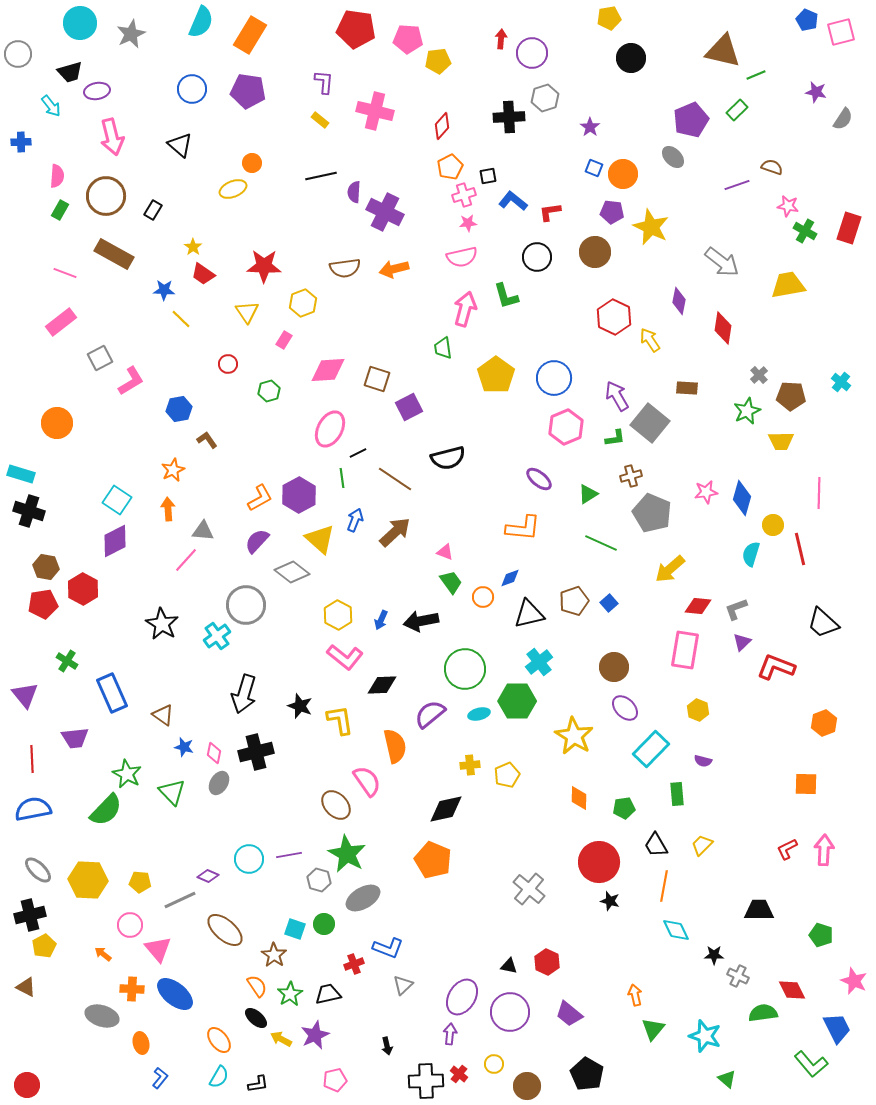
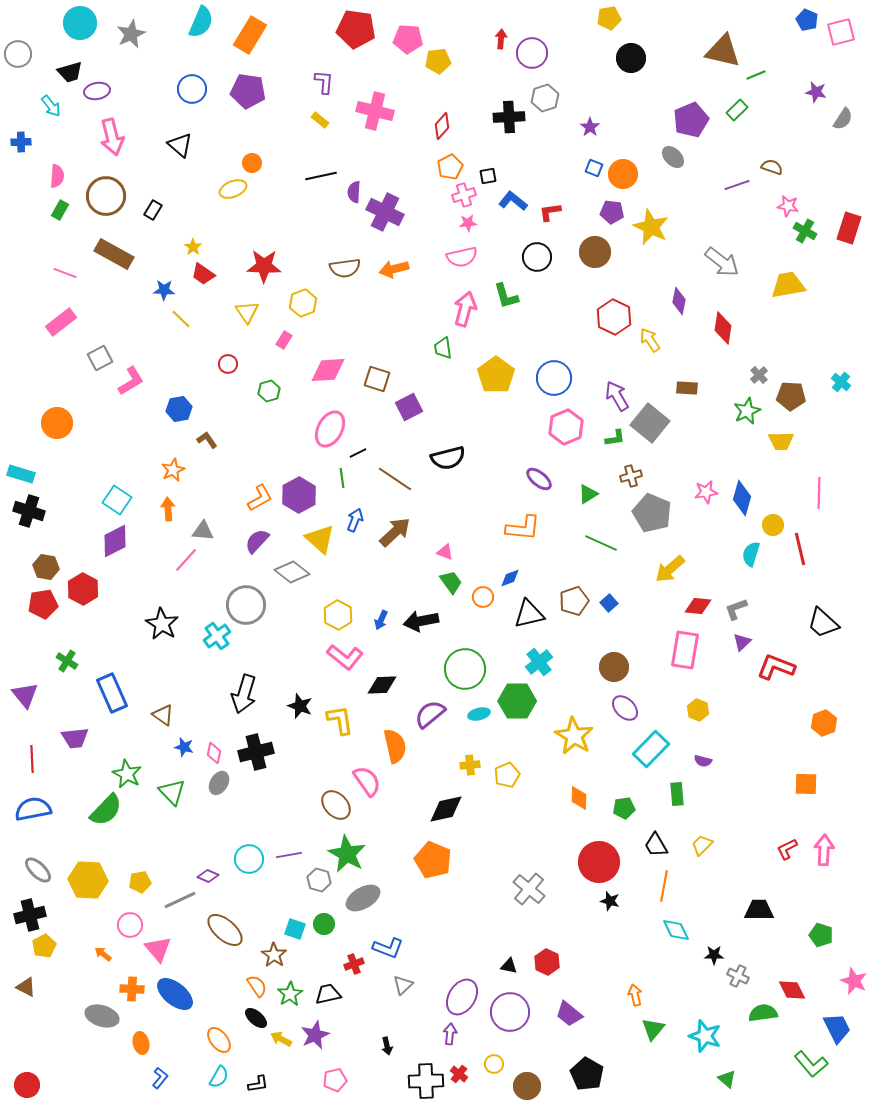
yellow pentagon at (140, 882): rotated 15 degrees counterclockwise
